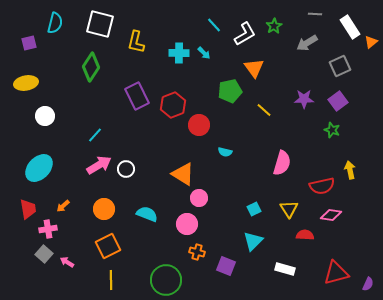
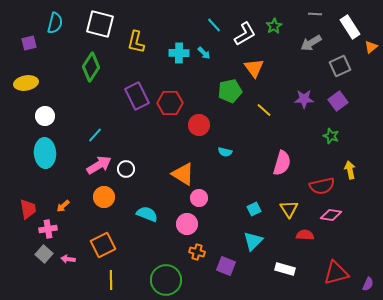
orange triangle at (371, 42): moved 5 px down
gray arrow at (307, 43): moved 4 px right
red hexagon at (173, 105): moved 3 px left, 2 px up; rotated 20 degrees clockwise
green star at (332, 130): moved 1 px left, 6 px down
cyan ellipse at (39, 168): moved 6 px right, 15 px up; rotated 48 degrees counterclockwise
orange circle at (104, 209): moved 12 px up
orange square at (108, 246): moved 5 px left, 1 px up
pink arrow at (67, 262): moved 1 px right, 3 px up; rotated 24 degrees counterclockwise
